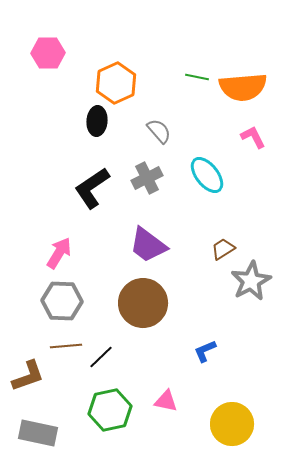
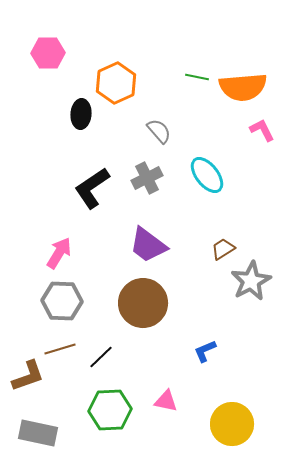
black ellipse: moved 16 px left, 7 px up
pink L-shape: moved 9 px right, 7 px up
brown line: moved 6 px left, 3 px down; rotated 12 degrees counterclockwise
green hexagon: rotated 9 degrees clockwise
